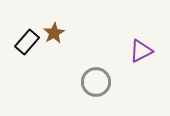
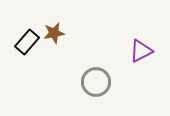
brown star: rotated 20 degrees clockwise
